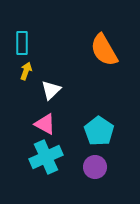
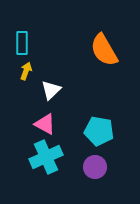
cyan pentagon: rotated 24 degrees counterclockwise
